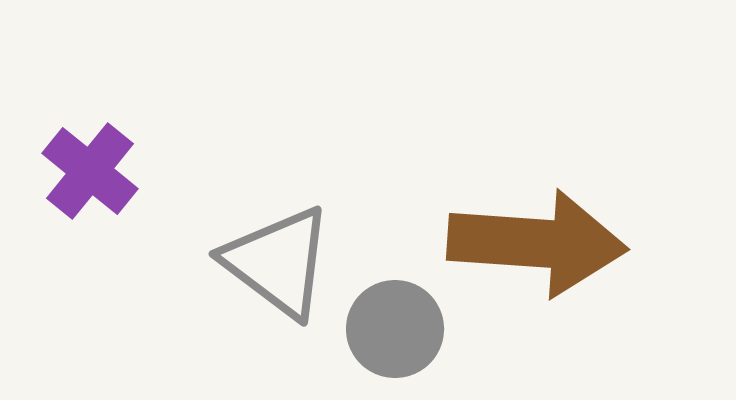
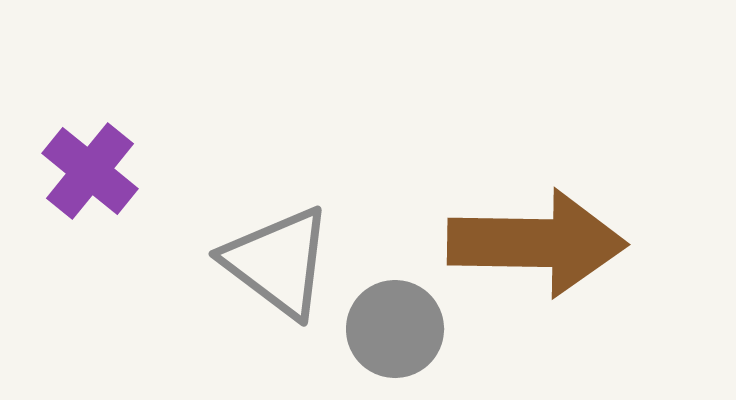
brown arrow: rotated 3 degrees counterclockwise
